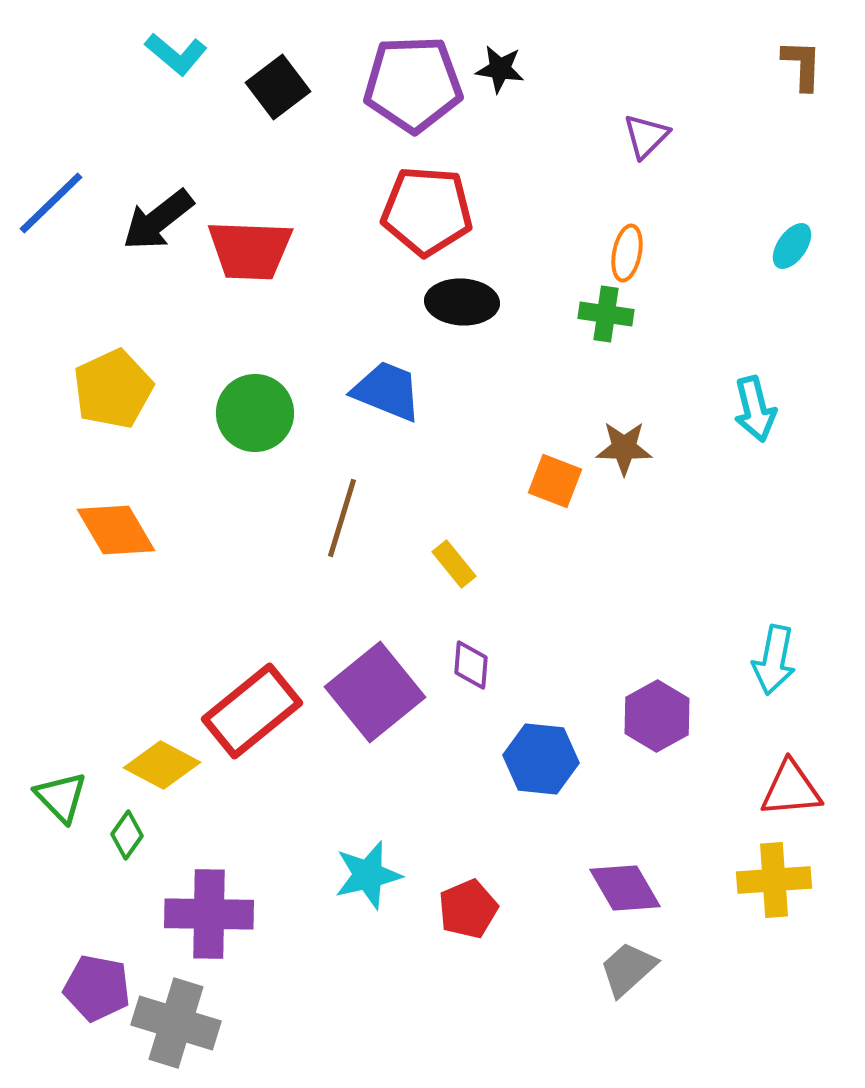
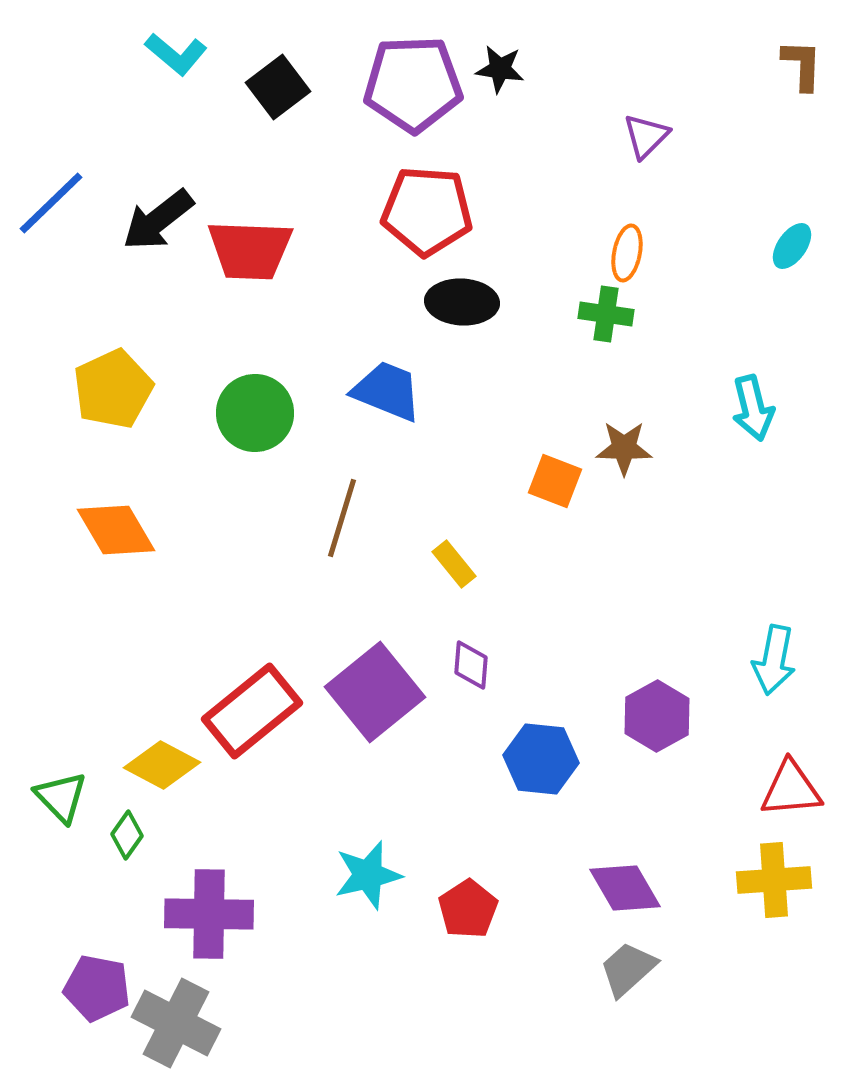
cyan arrow at (755, 409): moved 2 px left, 1 px up
red pentagon at (468, 909): rotated 10 degrees counterclockwise
gray cross at (176, 1023): rotated 10 degrees clockwise
